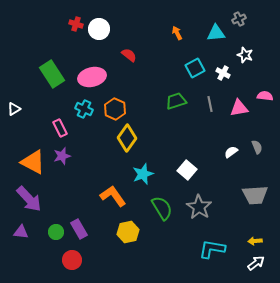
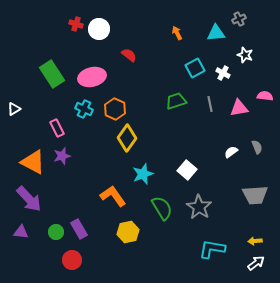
pink rectangle: moved 3 px left
